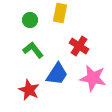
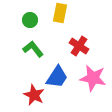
green L-shape: moved 1 px up
blue trapezoid: moved 3 px down
red star: moved 5 px right, 5 px down
